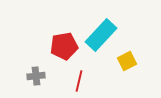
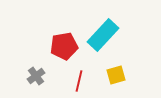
cyan rectangle: moved 2 px right
yellow square: moved 11 px left, 14 px down; rotated 12 degrees clockwise
gray cross: rotated 30 degrees counterclockwise
